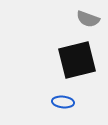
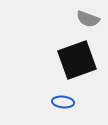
black square: rotated 6 degrees counterclockwise
